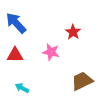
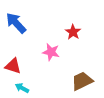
red triangle: moved 2 px left, 11 px down; rotated 18 degrees clockwise
